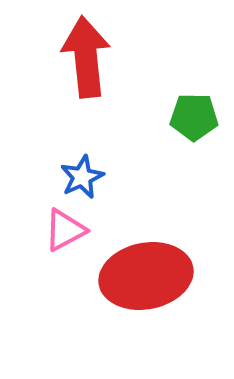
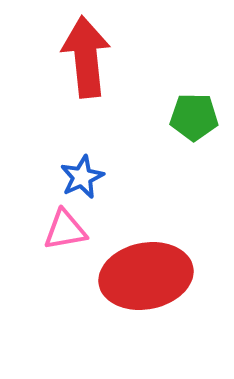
pink triangle: rotated 18 degrees clockwise
